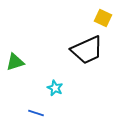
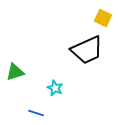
green triangle: moved 10 px down
